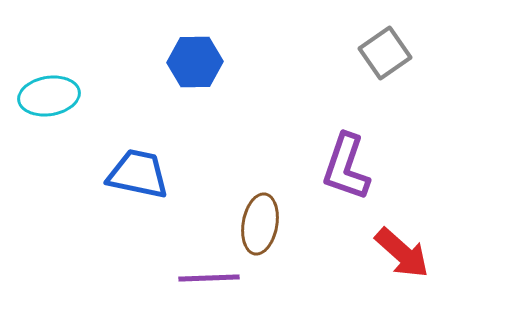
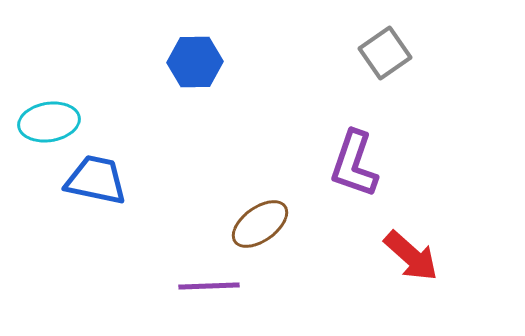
cyan ellipse: moved 26 px down
purple L-shape: moved 8 px right, 3 px up
blue trapezoid: moved 42 px left, 6 px down
brown ellipse: rotated 44 degrees clockwise
red arrow: moved 9 px right, 3 px down
purple line: moved 8 px down
